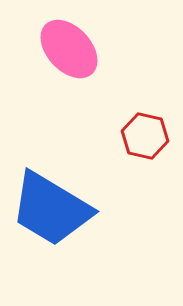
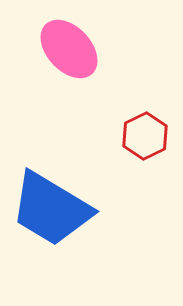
red hexagon: rotated 21 degrees clockwise
